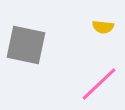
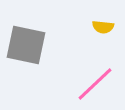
pink line: moved 4 px left
